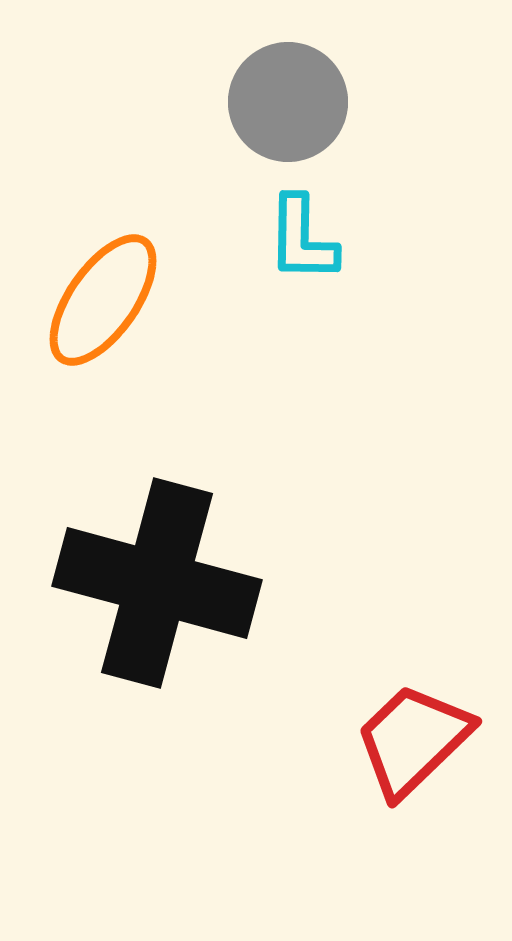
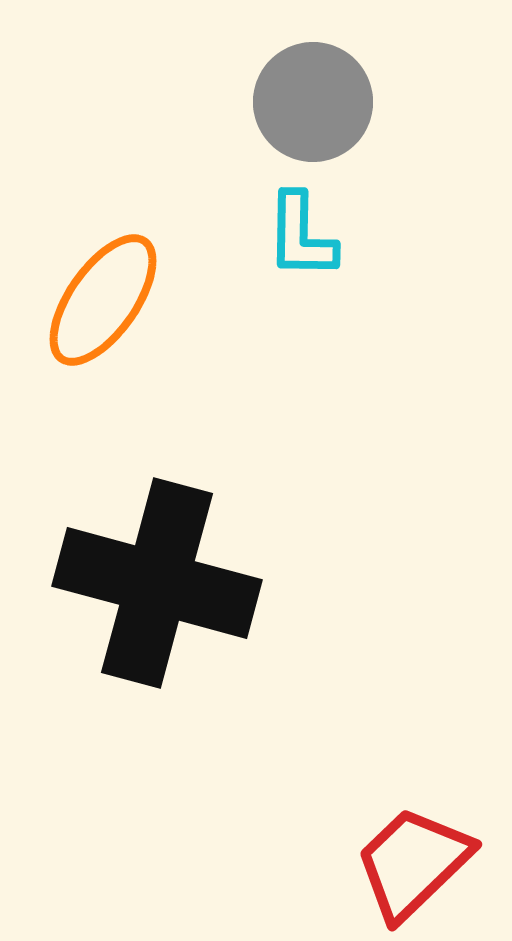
gray circle: moved 25 px right
cyan L-shape: moved 1 px left, 3 px up
red trapezoid: moved 123 px down
